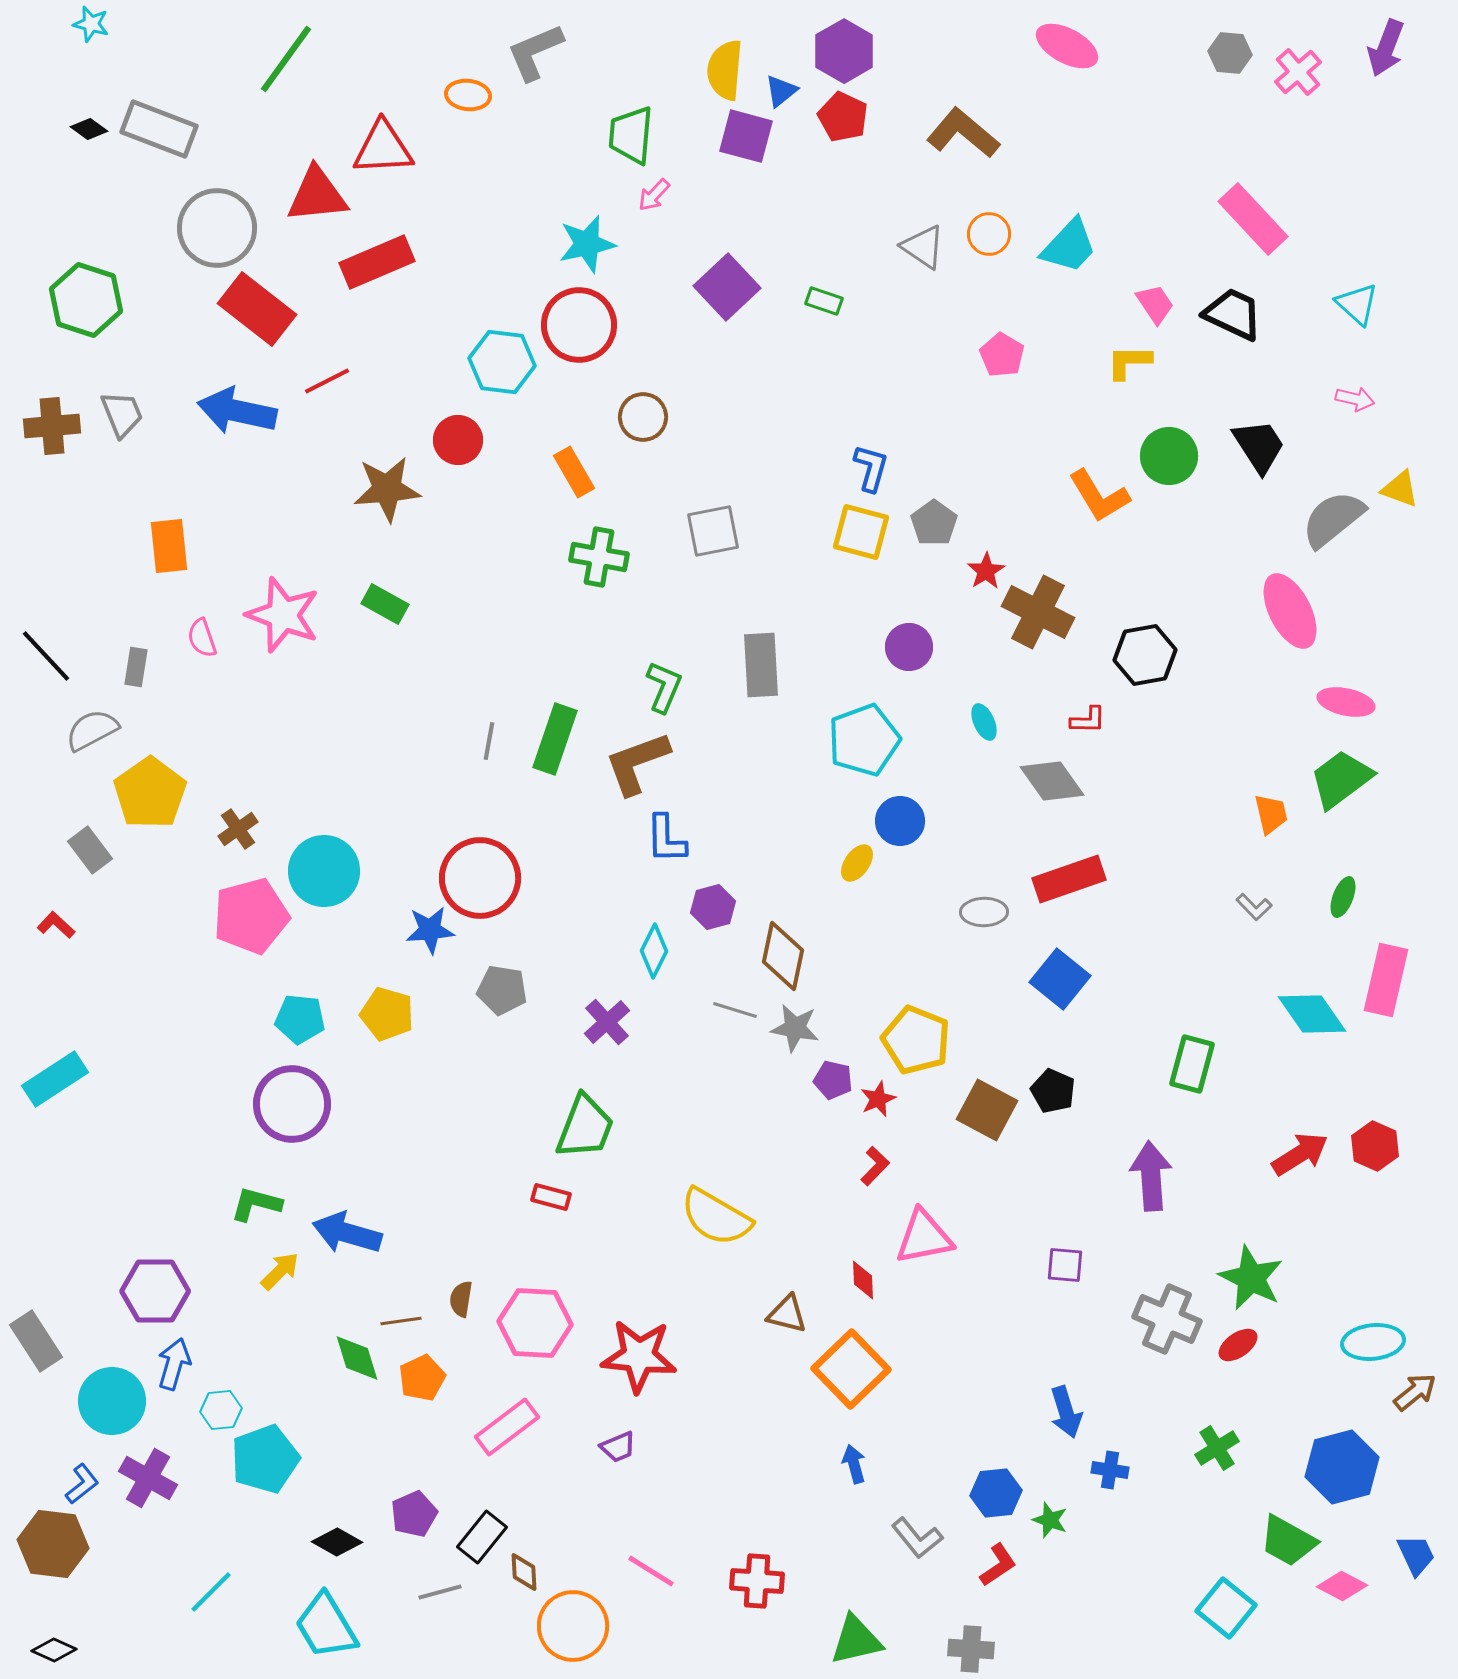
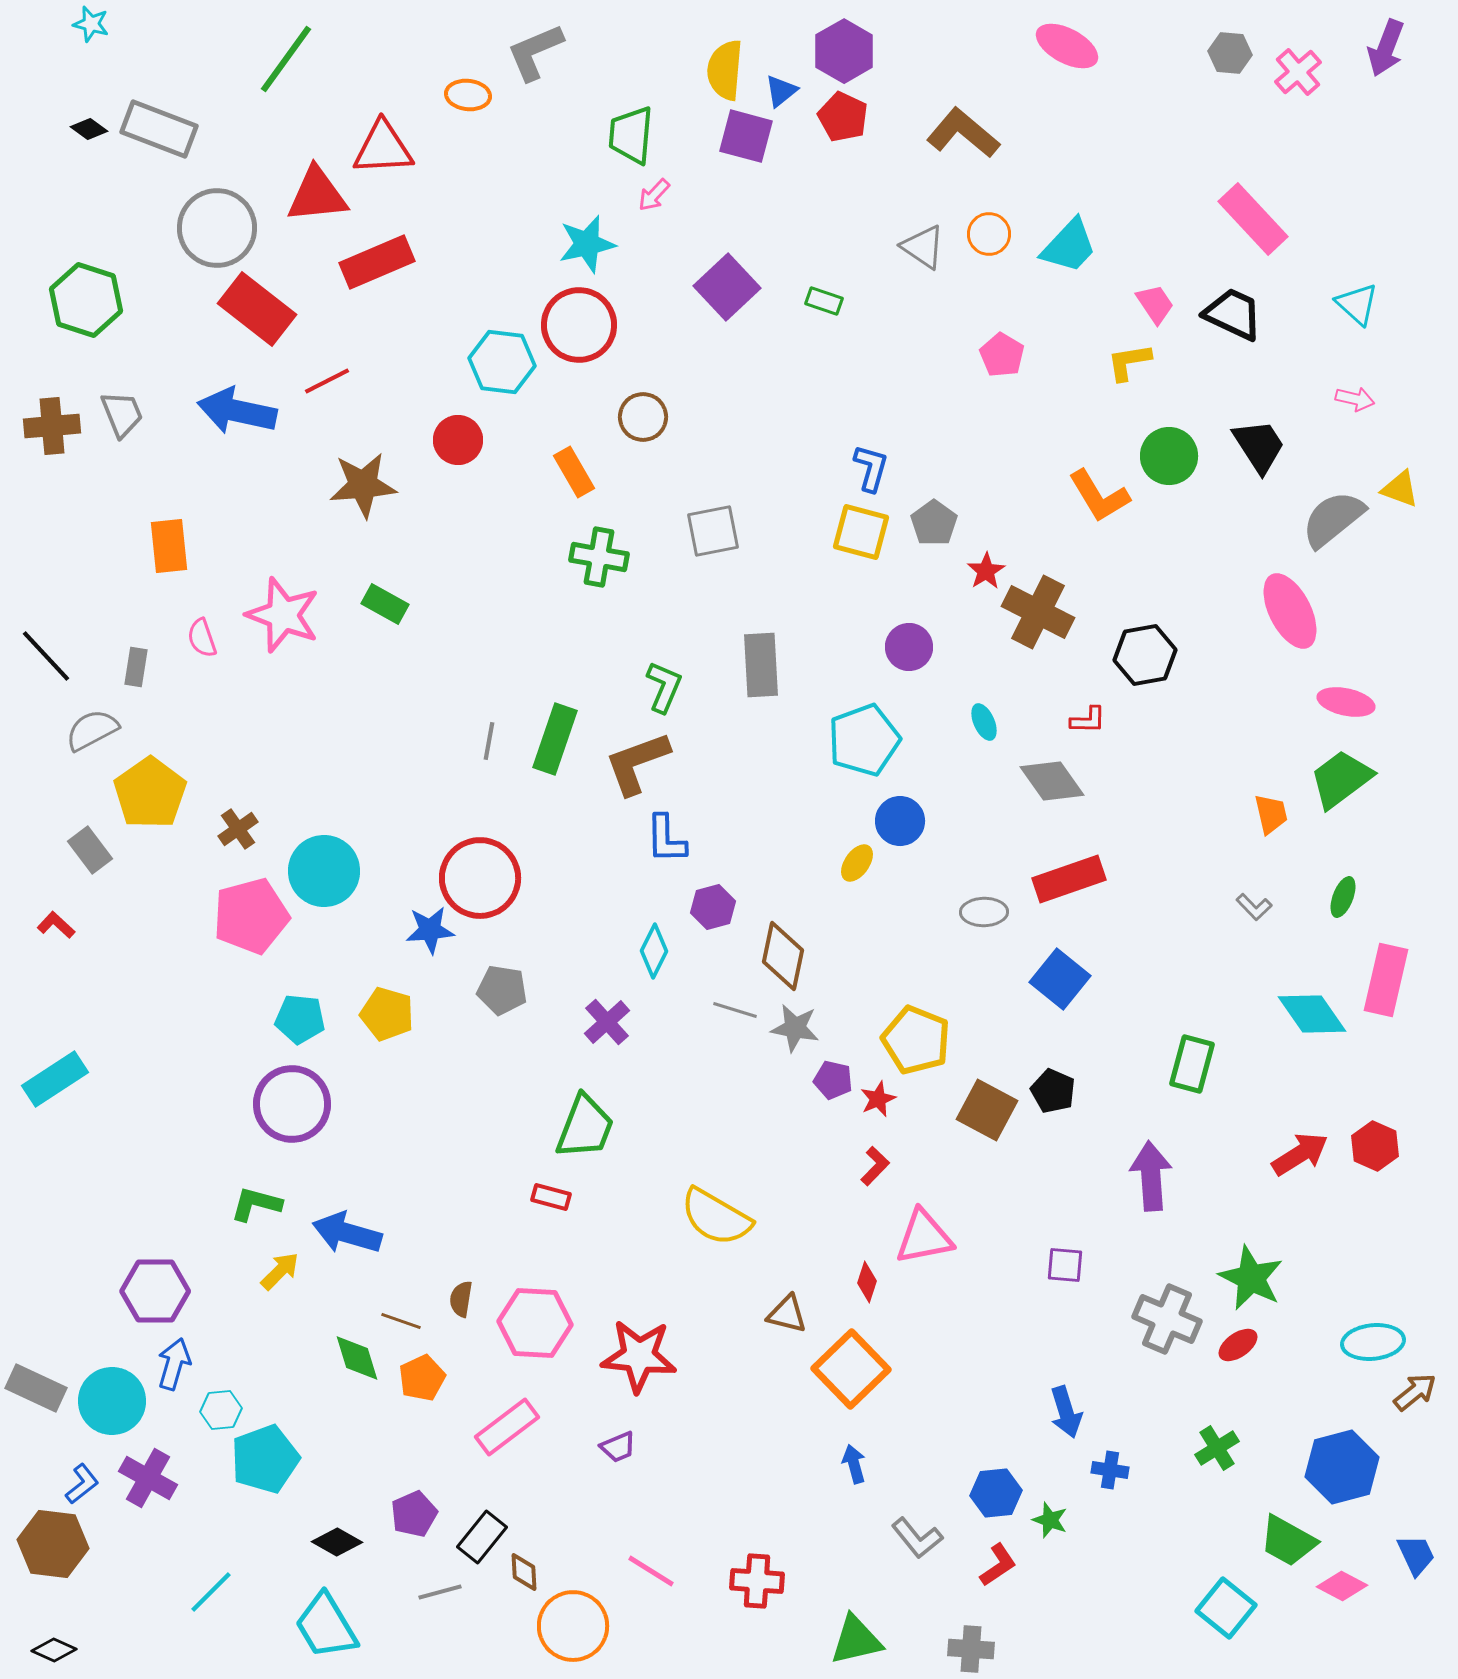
yellow L-shape at (1129, 362): rotated 9 degrees counterclockwise
brown star at (387, 489): moved 24 px left, 4 px up
red diamond at (863, 1280): moved 4 px right, 2 px down; rotated 21 degrees clockwise
brown line at (401, 1321): rotated 27 degrees clockwise
gray rectangle at (36, 1341): moved 47 px down; rotated 32 degrees counterclockwise
